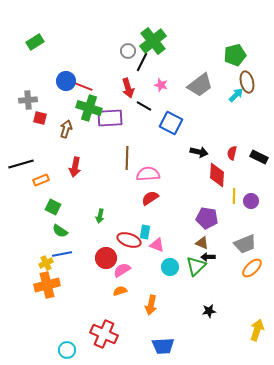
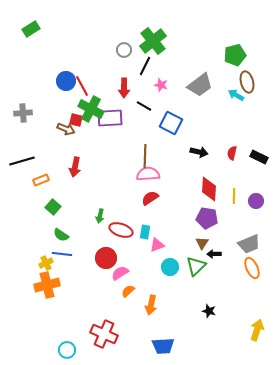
green rectangle at (35, 42): moved 4 px left, 13 px up
gray circle at (128, 51): moved 4 px left, 1 px up
black line at (142, 62): moved 3 px right, 4 px down
red line at (82, 86): rotated 40 degrees clockwise
red arrow at (128, 88): moved 4 px left; rotated 18 degrees clockwise
cyan arrow at (236, 95): rotated 105 degrees counterclockwise
gray cross at (28, 100): moved 5 px left, 13 px down
green cross at (89, 108): moved 2 px right, 1 px down; rotated 10 degrees clockwise
red square at (40, 118): moved 36 px right, 2 px down
brown arrow at (66, 129): rotated 96 degrees clockwise
brown line at (127, 158): moved 18 px right, 2 px up
black line at (21, 164): moved 1 px right, 3 px up
red diamond at (217, 175): moved 8 px left, 14 px down
purple circle at (251, 201): moved 5 px right
green square at (53, 207): rotated 14 degrees clockwise
green semicircle at (60, 231): moved 1 px right, 4 px down
red ellipse at (129, 240): moved 8 px left, 10 px up
brown triangle at (202, 243): rotated 40 degrees clockwise
gray trapezoid at (245, 244): moved 4 px right
pink triangle at (157, 245): rotated 42 degrees counterclockwise
blue line at (62, 254): rotated 18 degrees clockwise
black arrow at (208, 257): moved 6 px right, 3 px up
orange ellipse at (252, 268): rotated 70 degrees counterclockwise
pink semicircle at (122, 270): moved 2 px left, 3 px down
orange semicircle at (120, 291): moved 8 px right; rotated 24 degrees counterclockwise
black star at (209, 311): rotated 24 degrees clockwise
